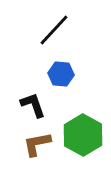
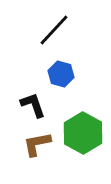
blue hexagon: rotated 10 degrees clockwise
green hexagon: moved 2 px up
